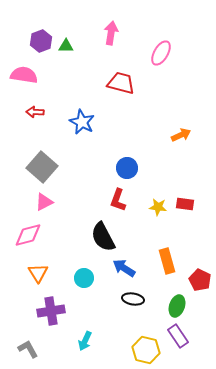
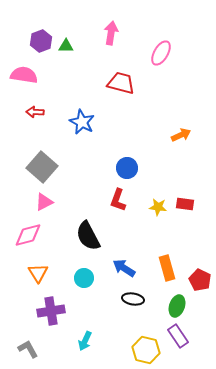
black semicircle: moved 15 px left, 1 px up
orange rectangle: moved 7 px down
